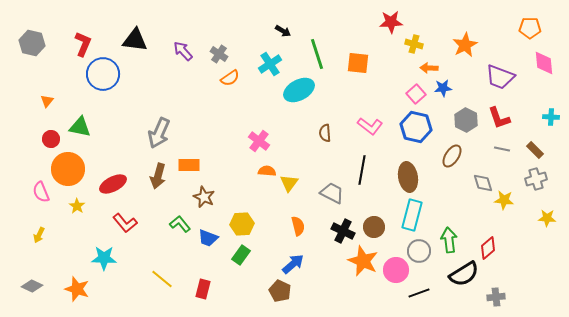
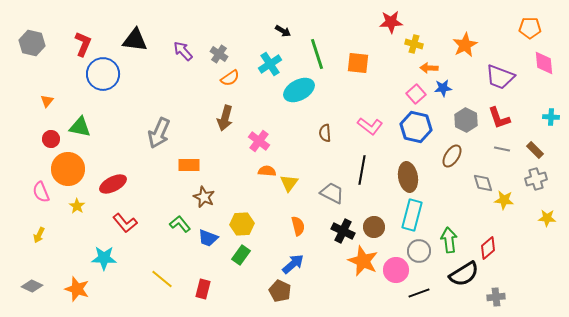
brown arrow at (158, 176): moved 67 px right, 58 px up
